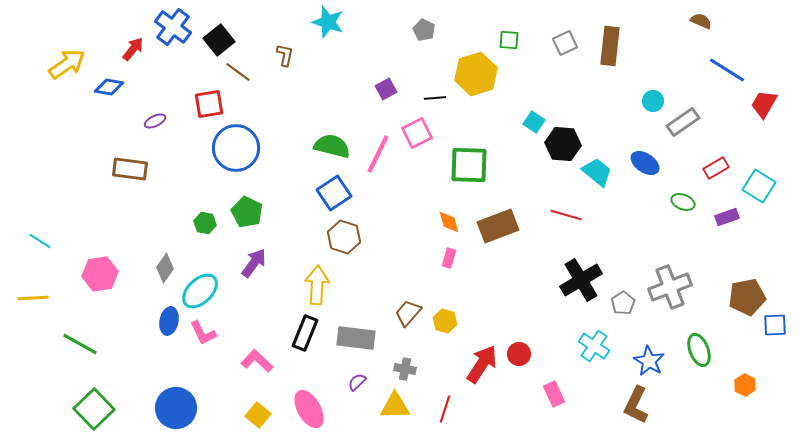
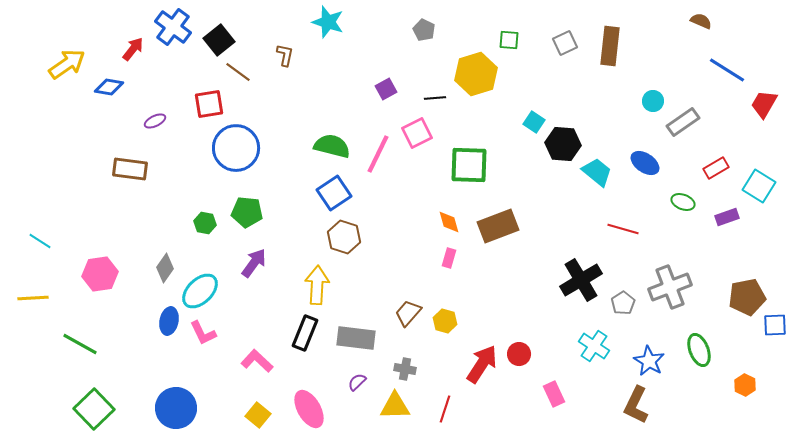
green pentagon at (247, 212): rotated 20 degrees counterclockwise
red line at (566, 215): moved 57 px right, 14 px down
